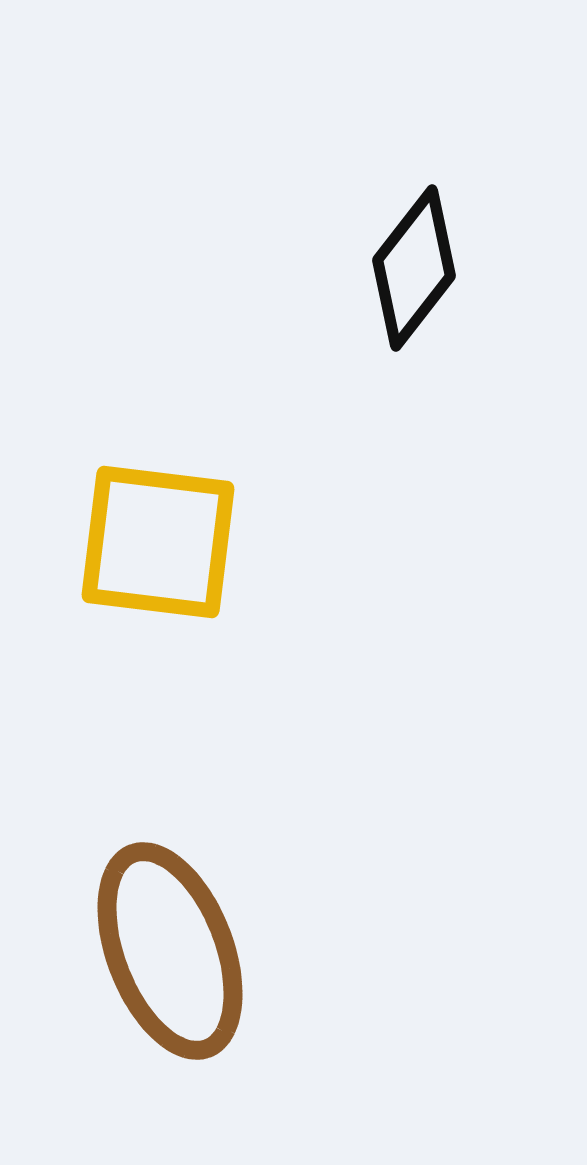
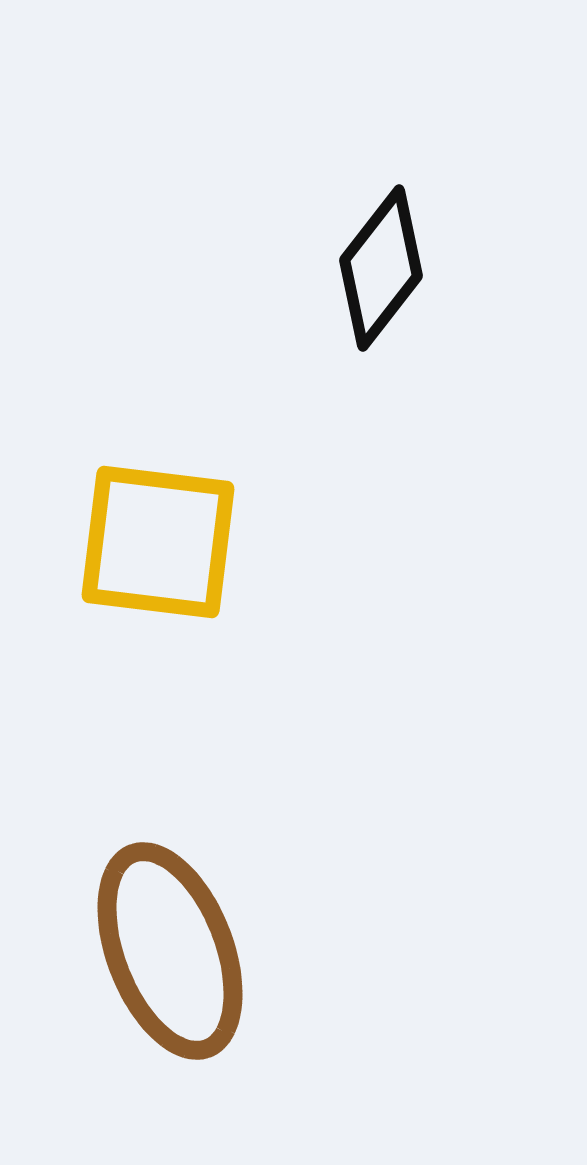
black diamond: moved 33 px left
